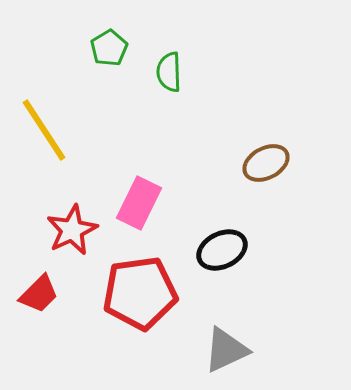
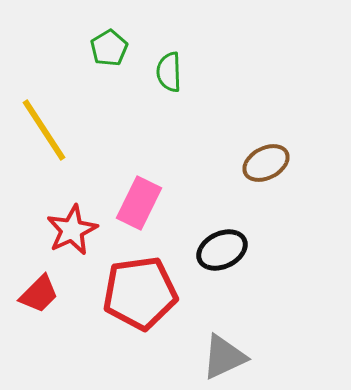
gray triangle: moved 2 px left, 7 px down
